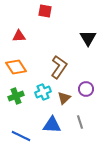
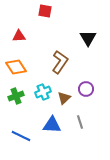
brown L-shape: moved 1 px right, 5 px up
